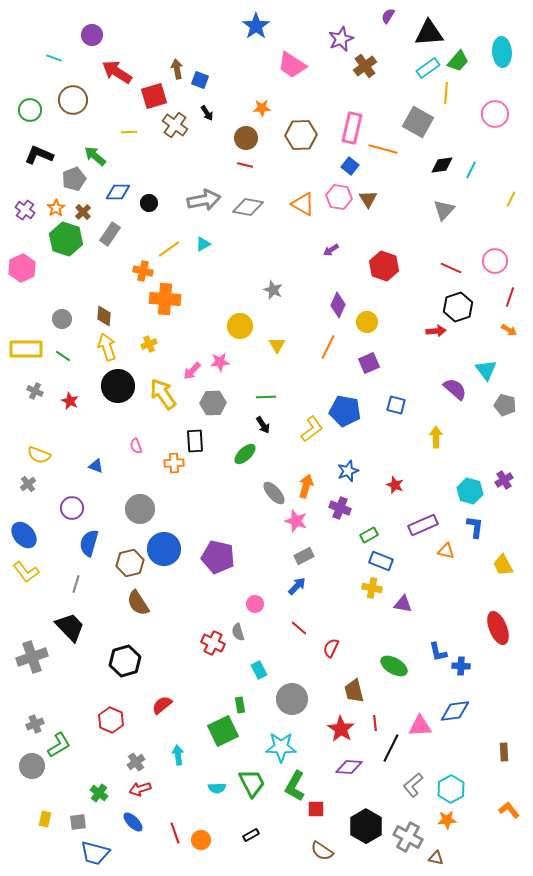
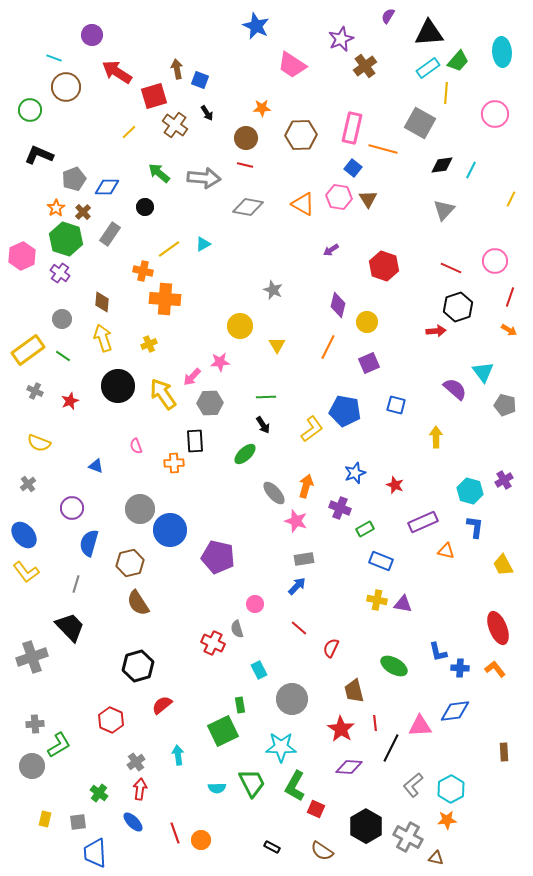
blue star at (256, 26): rotated 12 degrees counterclockwise
brown circle at (73, 100): moved 7 px left, 13 px up
gray square at (418, 122): moved 2 px right, 1 px down
yellow line at (129, 132): rotated 42 degrees counterclockwise
green arrow at (95, 156): moved 64 px right, 17 px down
blue square at (350, 166): moved 3 px right, 2 px down
blue diamond at (118, 192): moved 11 px left, 5 px up
gray arrow at (204, 200): moved 22 px up; rotated 16 degrees clockwise
black circle at (149, 203): moved 4 px left, 4 px down
purple cross at (25, 210): moved 35 px right, 63 px down
pink hexagon at (22, 268): moved 12 px up
purple diamond at (338, 305): rotated 10 degrees counterclockwise
brown diamond at (104, 316): moved 2 px left, 14 px up
yellow arrow at (107, 347): moved 4 px left, 9 px up
yellow rectangle at (26, 349): moved 2 px right, 1 px down; rotated 36 degrees counterclockwise
cyan triangle at (486, 370): moved 3 px left, 2 px down
pink arrow at (192, 371): moved 6 px down
red star at (70, 401): rotated 24 degrees clockwise
gray hexagon at (213, 403): moved 3 px left
yellow semicircle at (39, 455): moved 12 px up
blue star at (348, 471): moved 7 px right, 2 px down
purple rectangle at (423, 525): moved 3 px up
green rectangle at (369, 535): moved 4 px left, 6 px up
blue circle at (164, 549): moved 6 px right, 19 px up
gray rectangle at (304, 556): moved 3 px down; rotated 18 degrees clockwise
yellow cross at (372, 588): moved 5 px right, 12 px down
gray semicircle at (238, 632): moved 1 px left, 3 px up
black hexagon at (125, 661): moved 13 px right, 5 px down
blue cross at (461, 666): moved 1 px left, 2 px down
gray cross at (35, 724): rotated 18 degrees clockwise
red arrow at (140, 789): rotated 115 degrees clockwise
red square at (316, 809): rotated 24 degrees clockwise
orange L-shape at (509, 810): moved 14 px left, 141 px up
black rectangle at (251, 835): moved 21 px right, 12 px down; rotated 56 degrees clockwise
blue trapezoid at (95, 853): rotated 72 degrees clockwise
